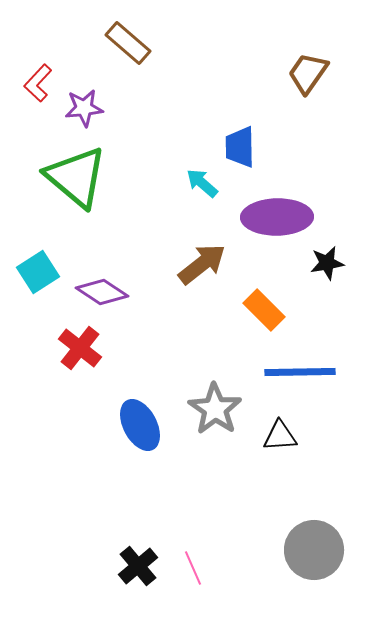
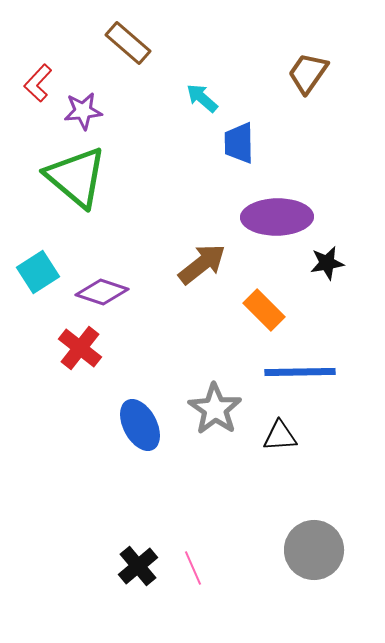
purple star: moved 1 px left, 3 px down
blue trapezoid: moved 1 px left, 4 px up
cyan arrow: moved 85 px up
purple diamond: rotated 15 degrees counterclockwise
